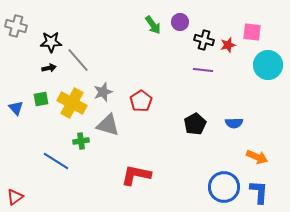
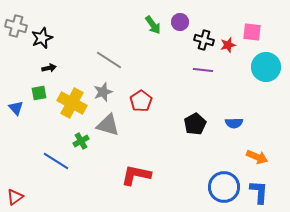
black star: moved 9 px left, 4 px up; rotated 20 degrees counterclockwise
gray line: moved 31 px right; rotated 16 degrees counterclockwise
cyan circle: moved 2 px left, 2 px down
green square: moved 2 px left, 6 px up
green cross: rotated 21 degrees counterclockwise
